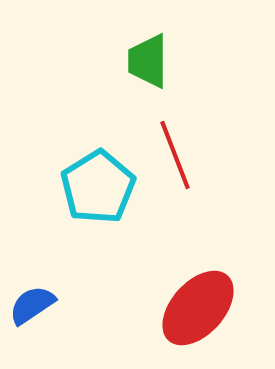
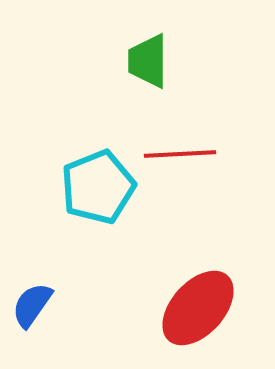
red line: moved 5 px right, 1 px up; rotated 72 degrees counterclockwise
cyan pentagon: rotated 10 degrees clockwise
blue semicircle: rotated 21 degrees counterclockwise
